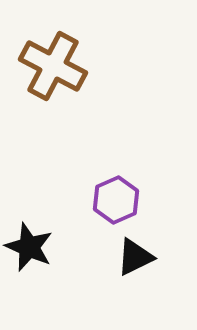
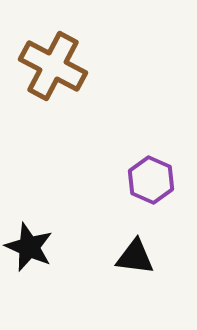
purple hexagon: moved 35 px right, 20 px up; rotated 12 degrees counterclockwise
black triangle: rotated 33 degrees clockwise
